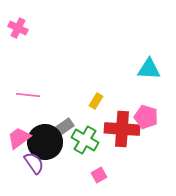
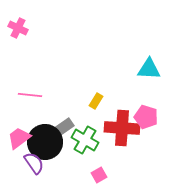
pink line: moved 2 px right
red cross: moved 1 px up
